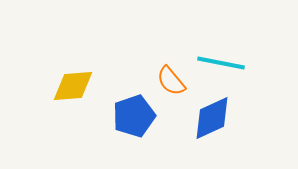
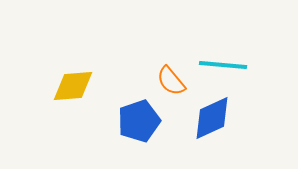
cyan line: moved 2 px right, 2 px down; rotated 6 degrees counterclockwise
blue pentagon: moved 5 px right, 5 px down
